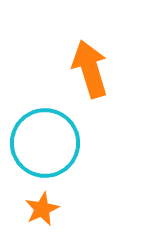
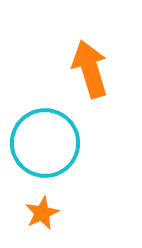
orange star: moved 4 px down
